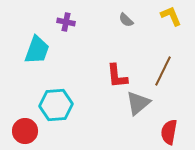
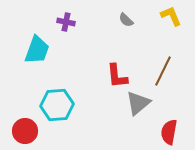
cyan hexagon: moved 1 px right
